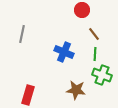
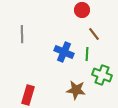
gray line: rotated 12 degrees counterclockwise
green line: moved 8 px left
